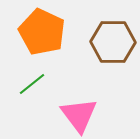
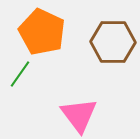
green line: moved 12 px left, 10 px up; rotated 16 degrees counterclockwise
